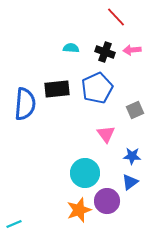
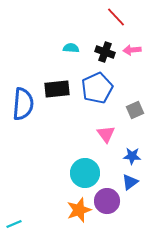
blue semicircle: moved 2 px left
